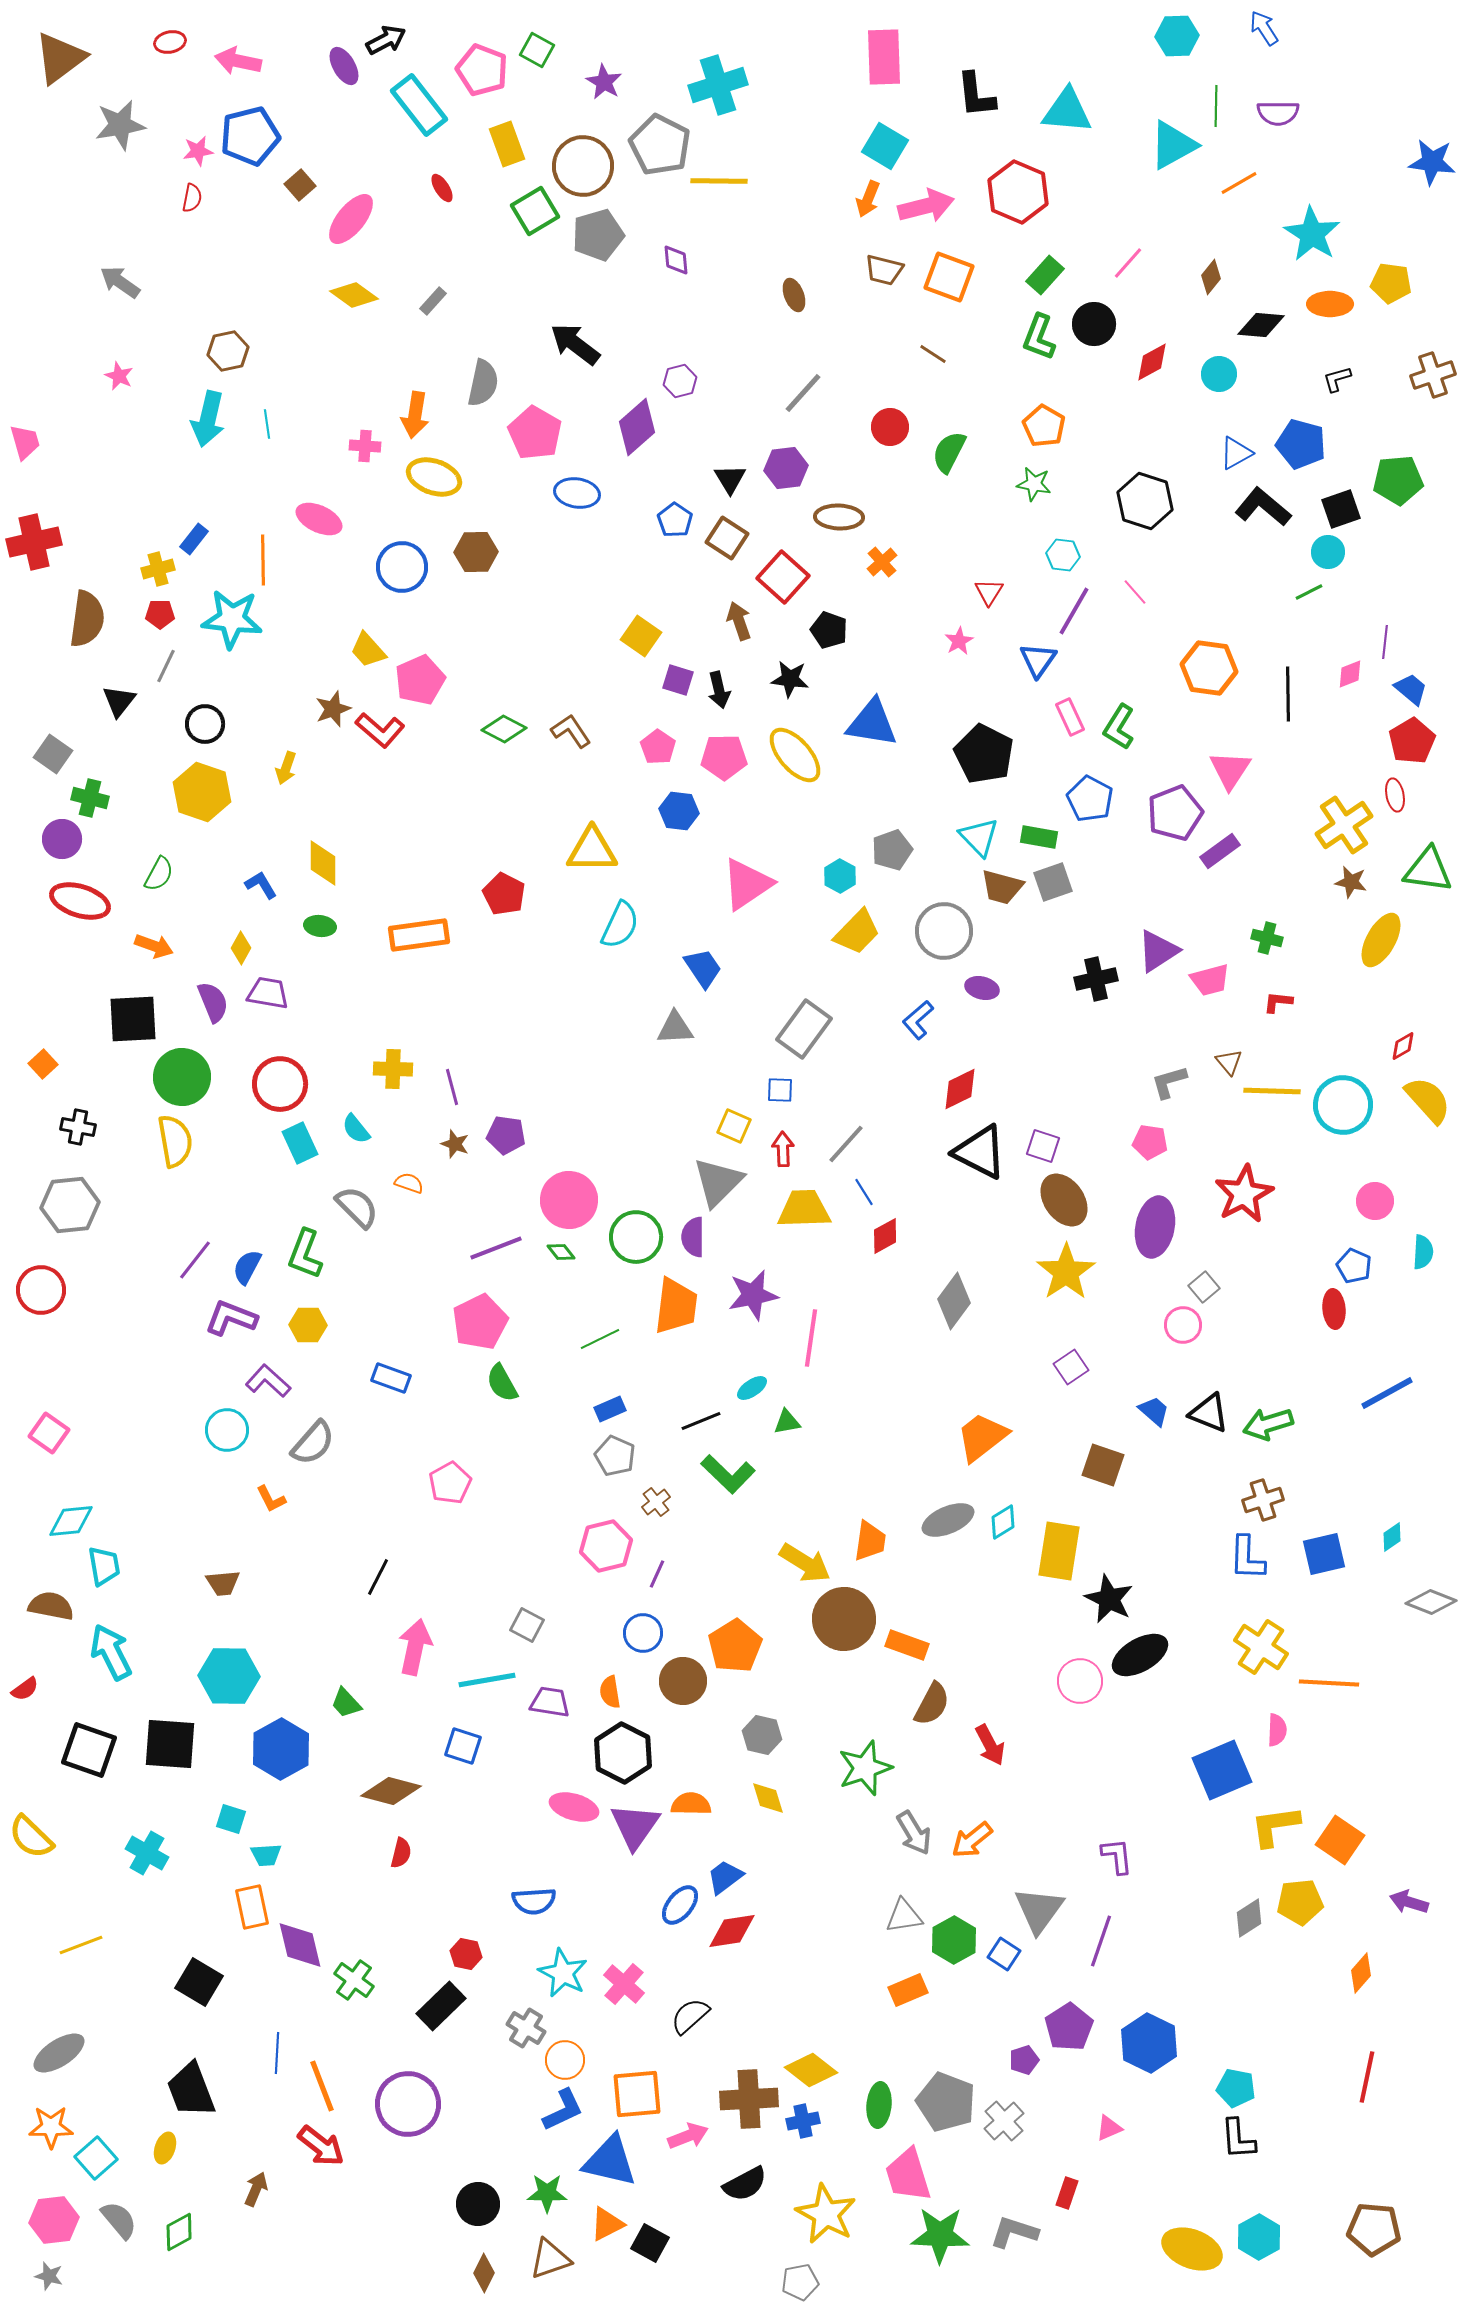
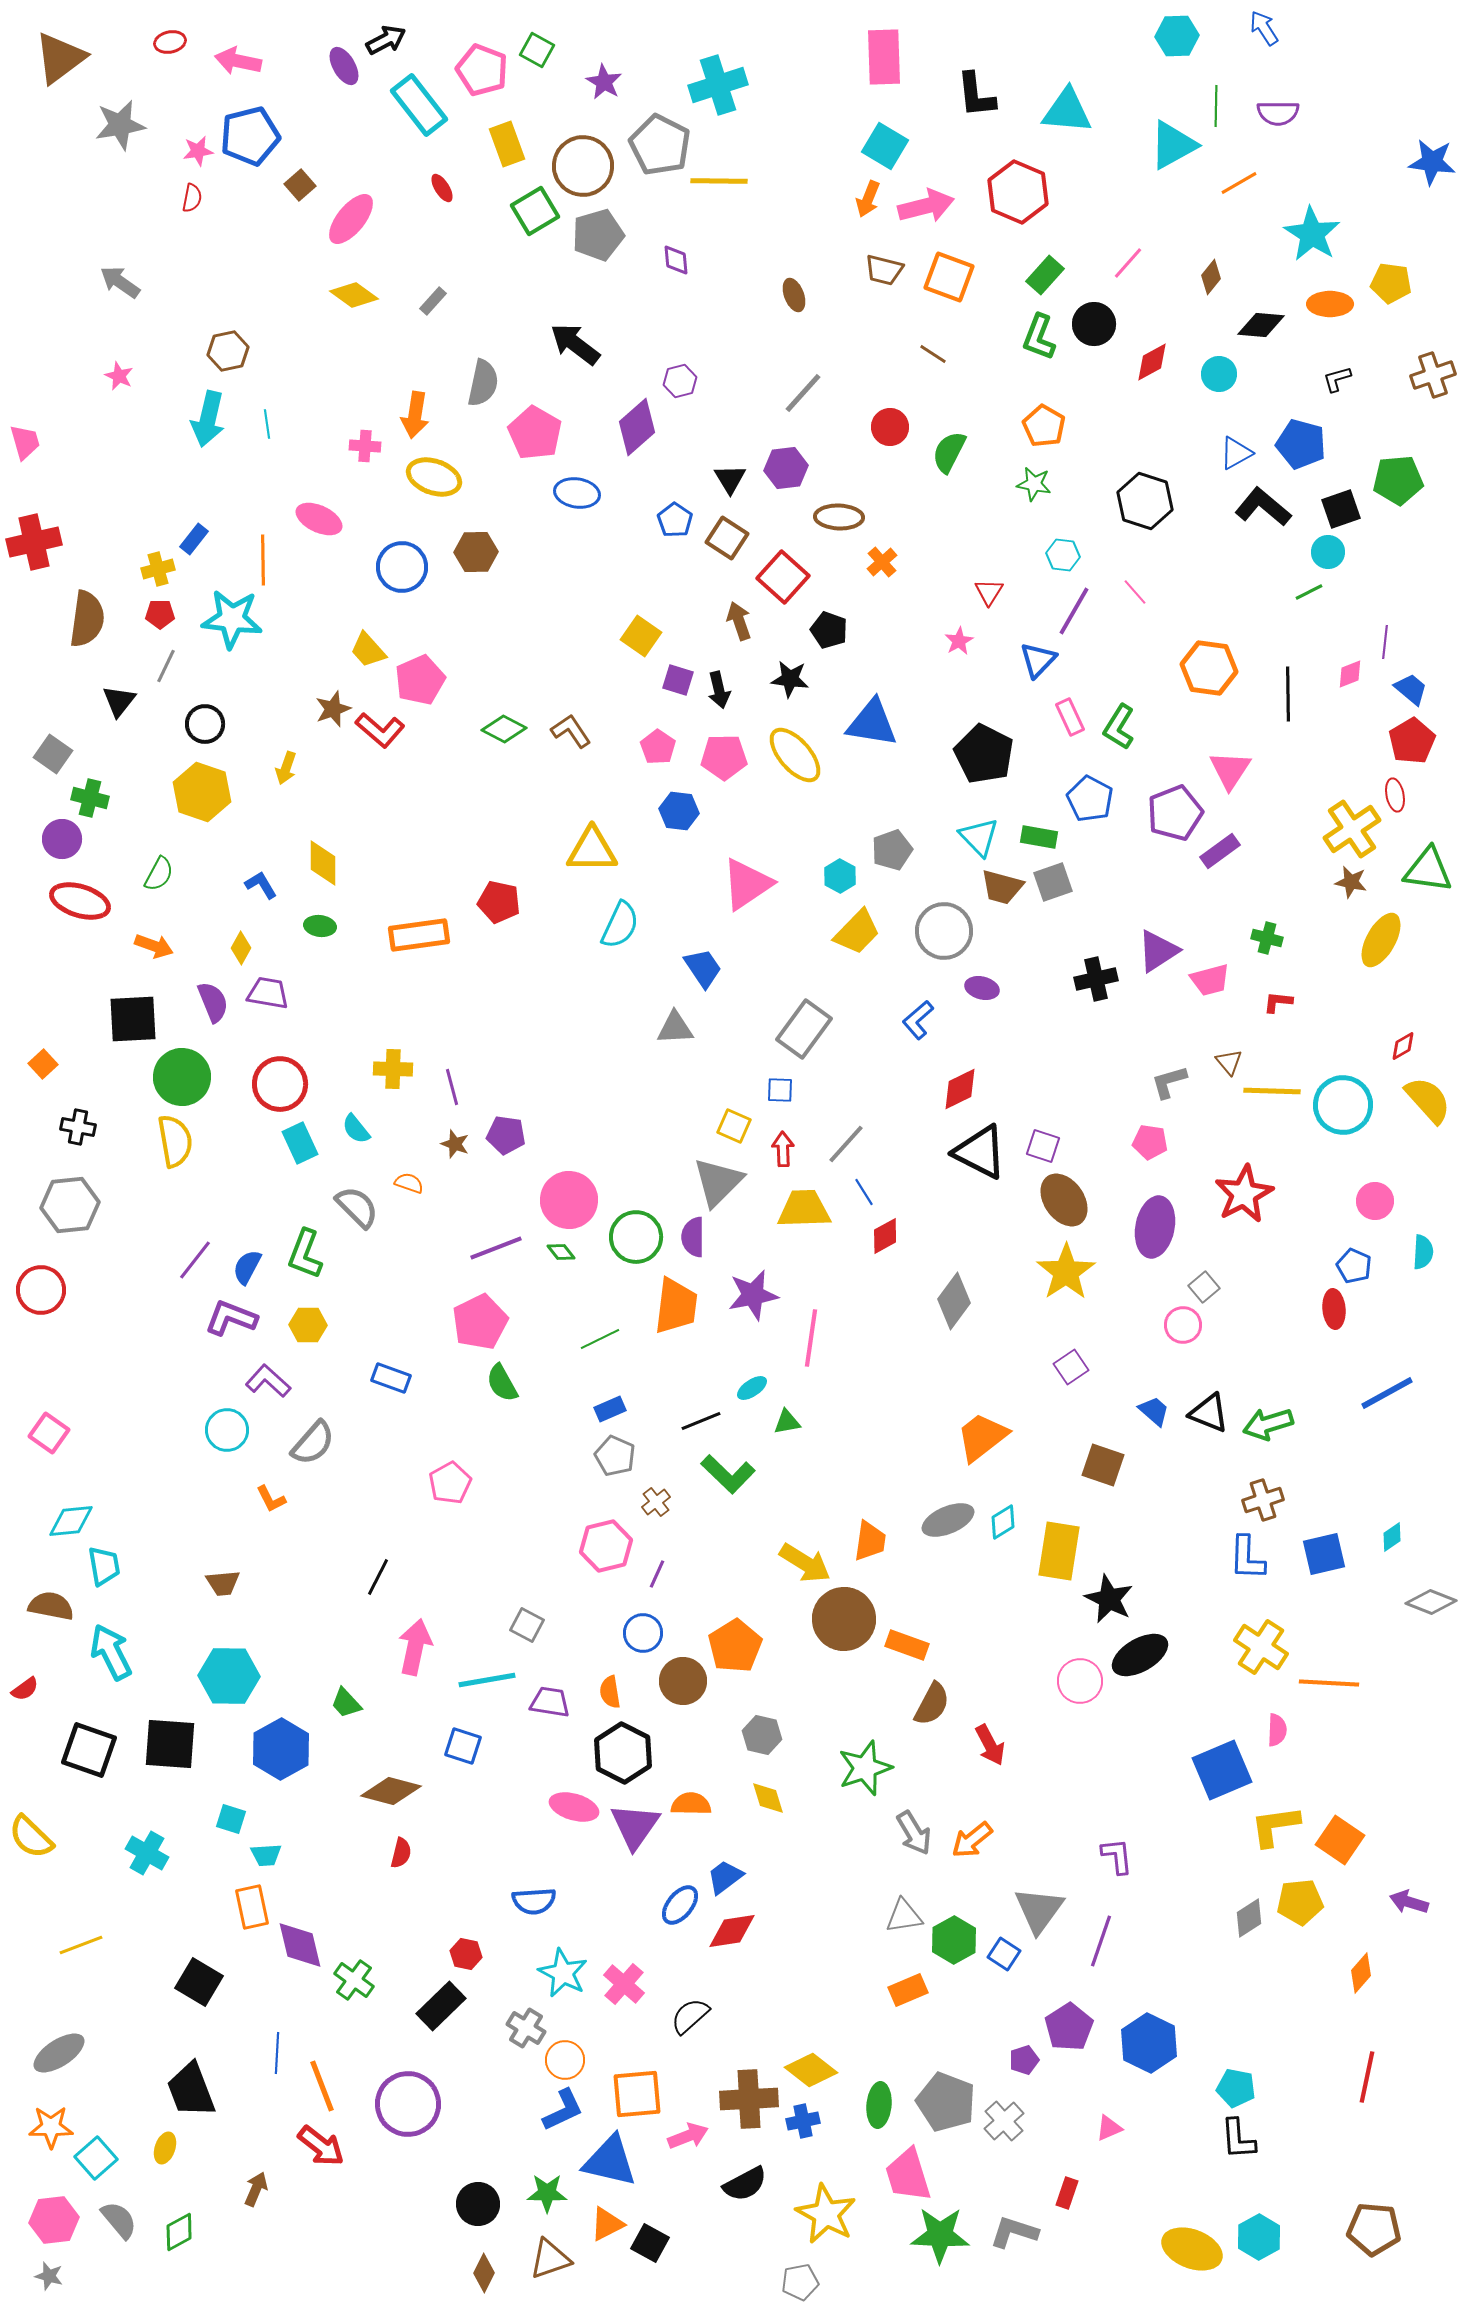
blue triangle at (1038, 660): rotated 9 degrees clockwise
yellow cross at (1344, 825): moved 8 px right, 4 px down
red pentagon at (504, 894): moved 5 px left, 8 px down; rotated 15 degrees counterclockwise
